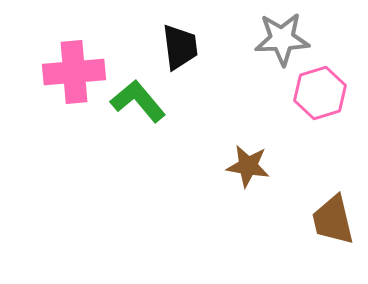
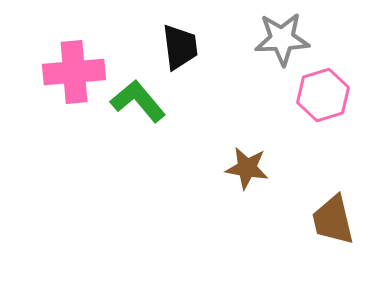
pink hexagon: moved 3 px right, 2 px down
brown star: moved 1 px left, 2 px down
